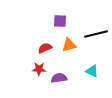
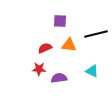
orange triangle: rotated 21 degrees clockwise
